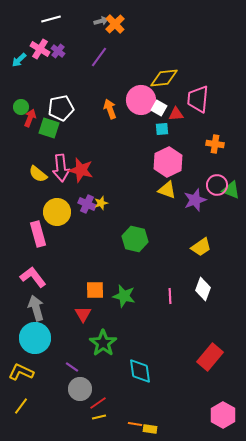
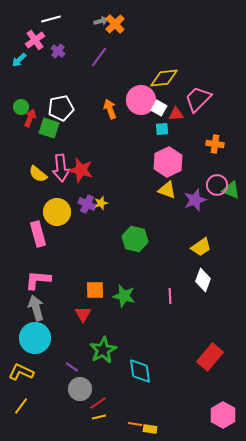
pink cross at (40, 49): moved 5 px left, 9 px up; rotated 24 degrees clockwise
pink trapezoid at (198, 99): rotated 40 degrees clockwise
pink L-shape at (33, 277): moved 5 px right, 3 px down; rotated 48 degrees counterclockwise
white diamond at (203, 289): moved 9 px up
green star at (103, 343): moved 7 px down; rotated 8 degrees clockwise
